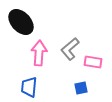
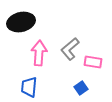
black ellipse: rotated 60 degrees counterclockwise
blue square: rotated 24 degrees counterclockwise
